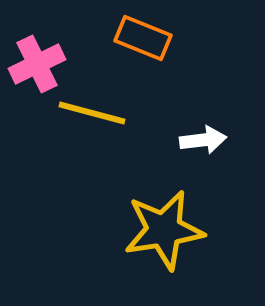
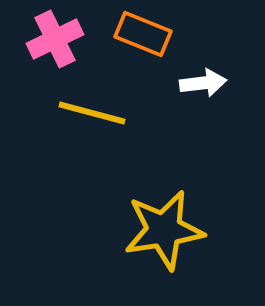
orange rectangle: moved 4 px up
pink cross: moved 18 px right, 25 px up
white arrow: moved 57 px up
